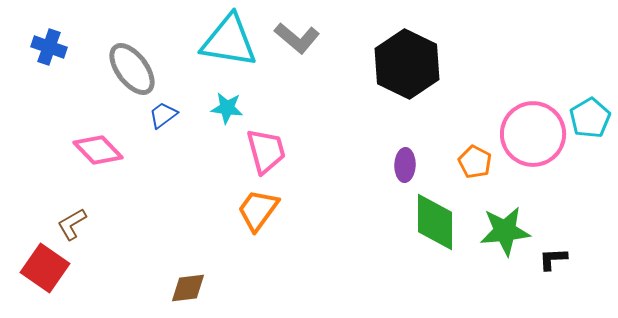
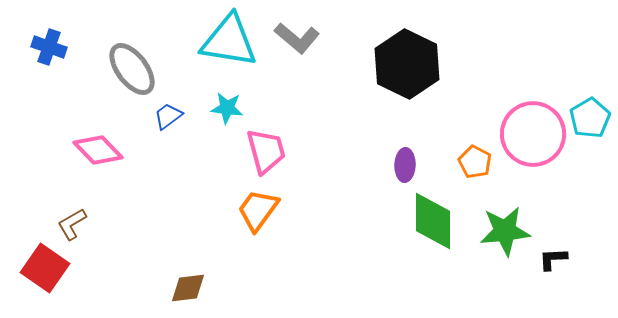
blue trapezoid: moved 5 px right, 1 px down
green diamond: moved 2 px left, 1 px up
